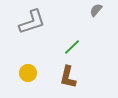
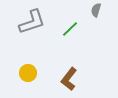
gray semicircle: rotated 24 degrees counterclockwise
green line: moved 2 px left, 18 px up
brown L-shape: moved 1 px right, 2 px down; rotated 25 degrees clockwise
